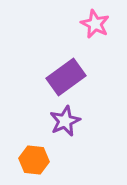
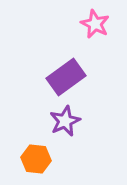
orange hexagon: moved 2 px right, 1 px up
